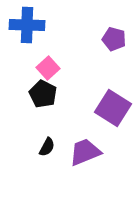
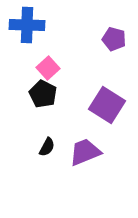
purple square: moved 6 px left, 3 px up
